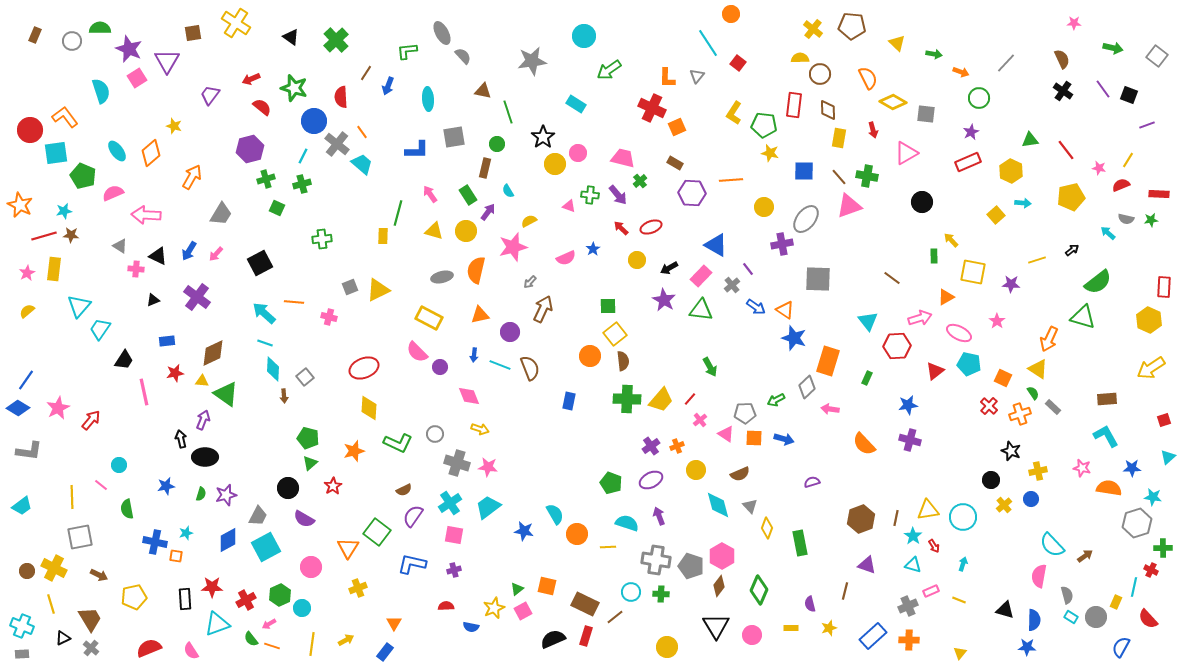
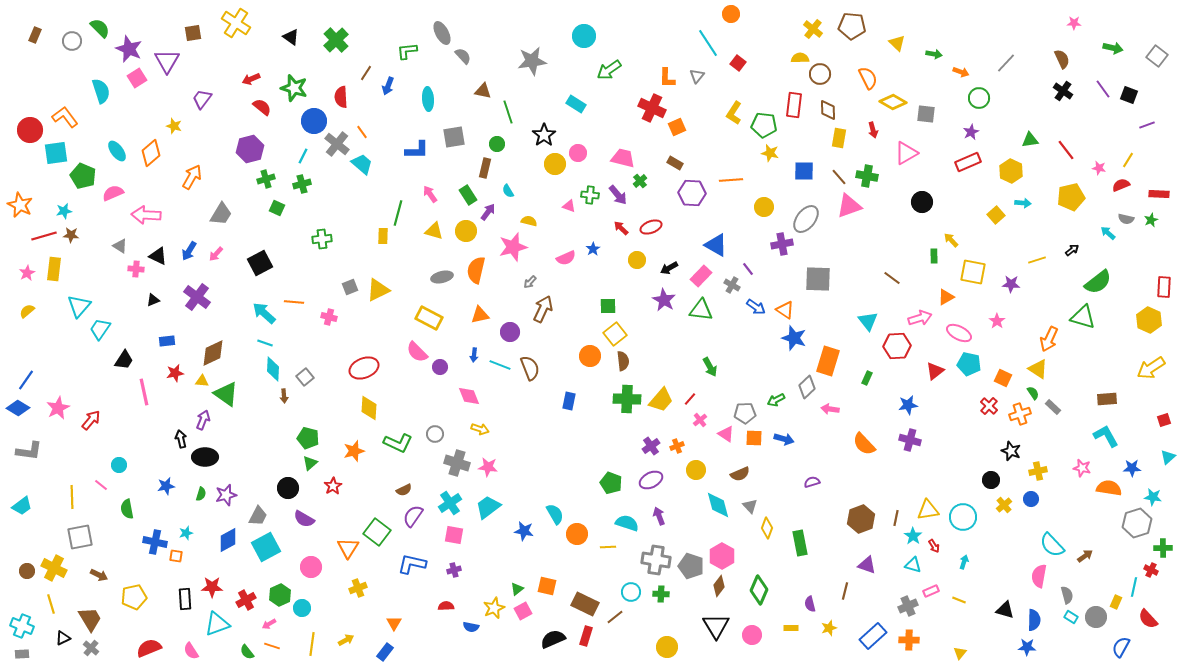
green semicircle at (100, 28): rotated 45 degrees clockwise
purple trapezoid at (210, 95): moved 8 px left, 4 px down
black star at (543, 137): moved 1 px right, 2 px up
green star at (1151, 220): rotated 16 degrees counterclockwise
yellow semicircle at (529, 221): rotated 42 degrees clockwise
gray cross at (732, 285): rotated 21 degrees counterclockwise
cyan arrow at (963, 564): moved 1 px right, 2 px up
green semicircle at (251, 639): moved 4 px left, 13 px down
